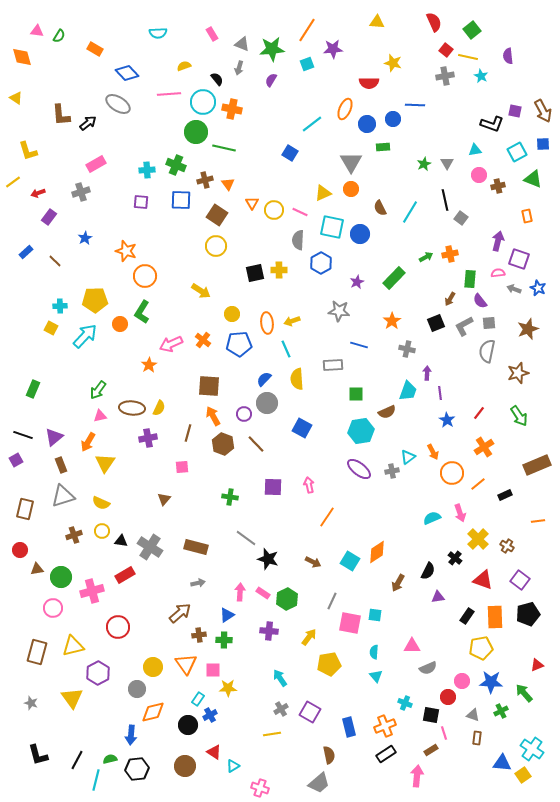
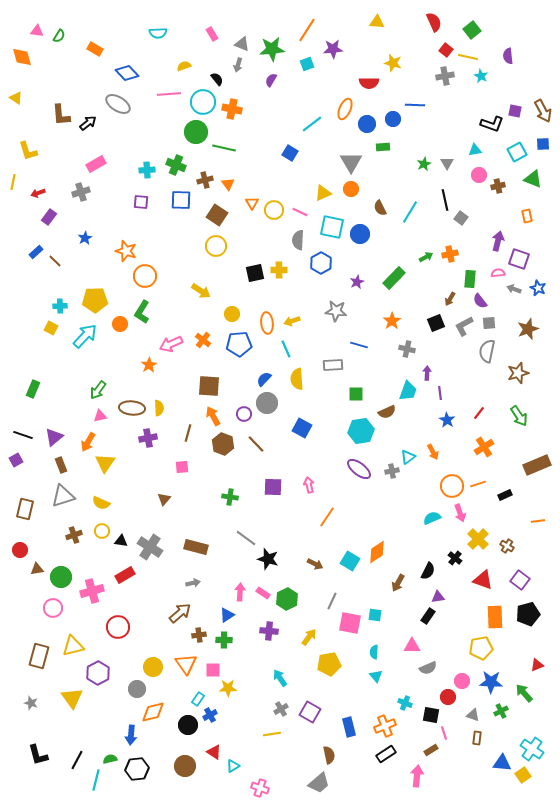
gray arrow at (239, 68): moved 1 px left, 3 px up
yellow line at (13, 182): rotated 42 degrees counterclockwise
blue rectangle at (26, 252): moved 10 px right
gray star at (339, 311): moved 3 px left
yellow semicircle at (159, 408): rotated 28 degrees counterclockwise
orange circle at (452, 473): moved 13 px down
orange line at (478, 484): rotated 21 degrees clockwise
brown arrow at (313, 562): moved 2 px right, 2 px down
gray arrow at (198, 583): moved 5 px left
black rectangle at (467, 616): moved 39 px left
brown rectangle at (37, 652): moved 2 px right, 4 px down
